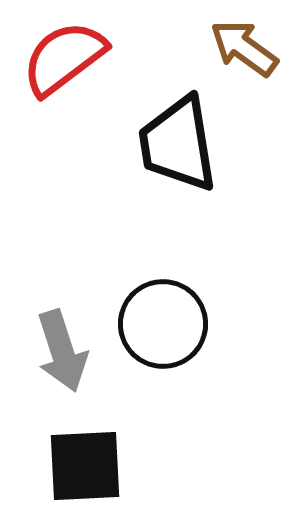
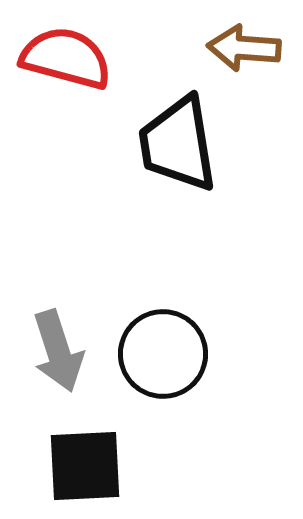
brown arrow: rotated 32 degrees counterclockwise
red semicircle: moved 2 px right; rotated 52 degrees clockwise
black circle: moved 30 px down
gray arrow: moved 4 px left
